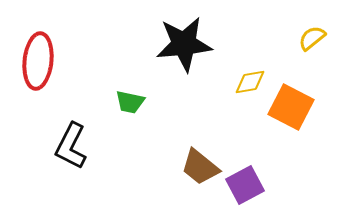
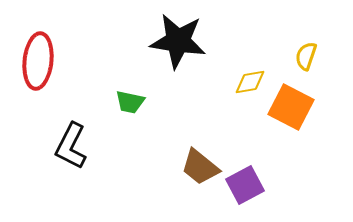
yellow semicircle: moved 6 px left, 18 px down; rotated 32 degrees counterclockwise
black star: moved 6 px left, 3 px up; rotated 14 degrees clockwise
